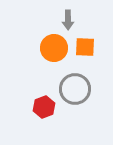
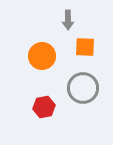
orange circle: moved 12 px left, 8 px down
gray circle: moved 8 px right, 1 px up
red hexagon: rotated 10 degrees clockwise
